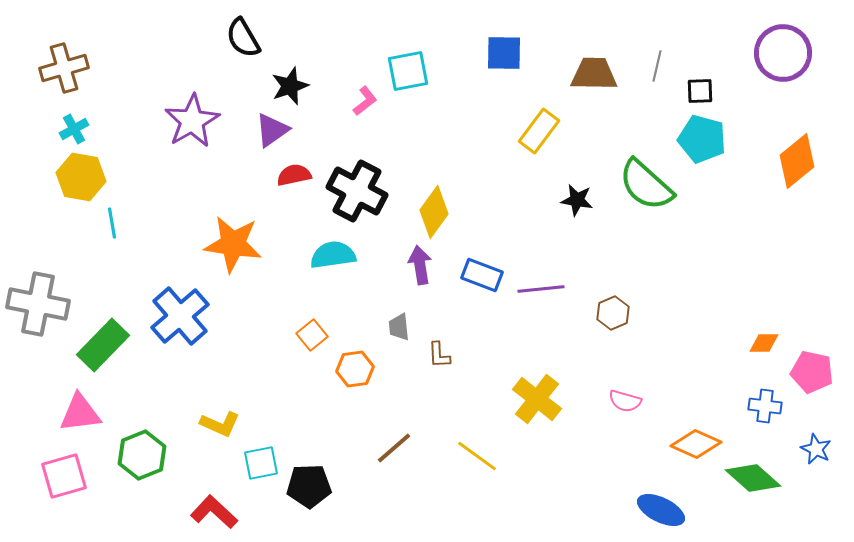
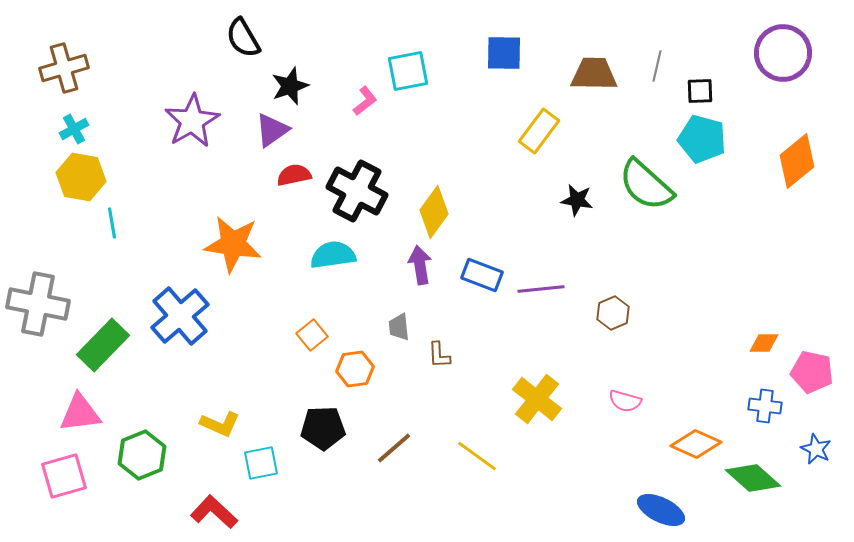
black pentagon at (309, 486): moved 14 px right, 58 px up
